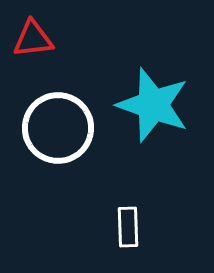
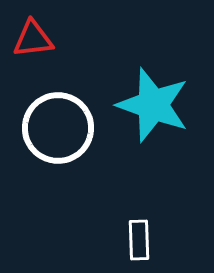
white rectangle: moved 11 px right, 13 px down
